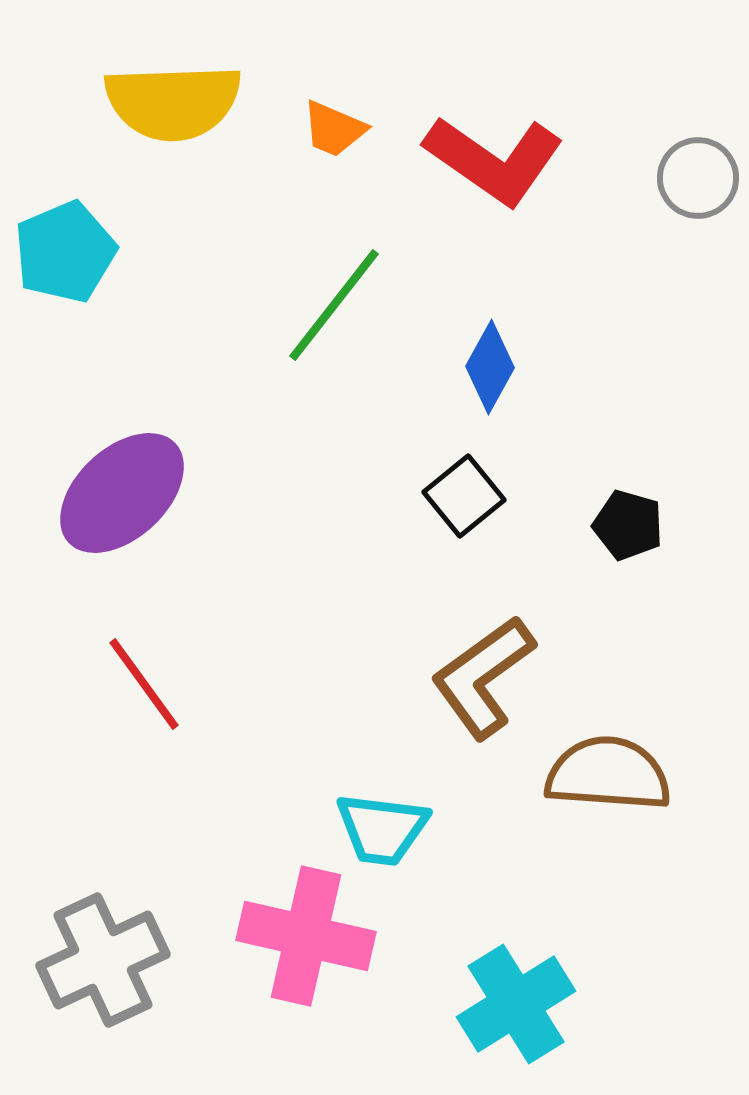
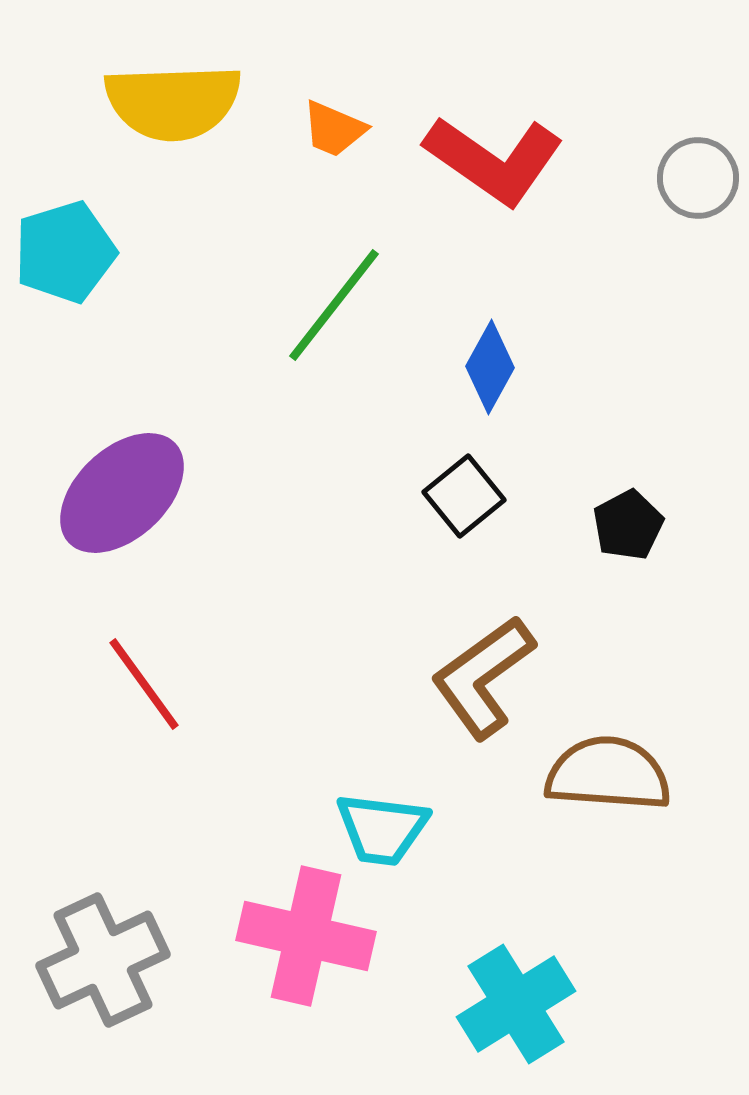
cyan pentagon: rotated 6 degrees clockwise
black pentagon: rotated 28 degrees clockwise
